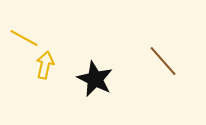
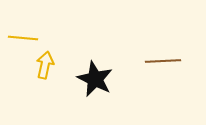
yellow line: moved 1 px left; rotated 24 degrees counterclockwise
brown line: rotated 52 degrees counterclockwise
